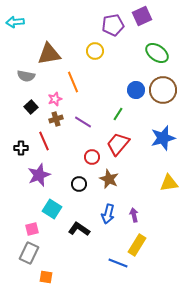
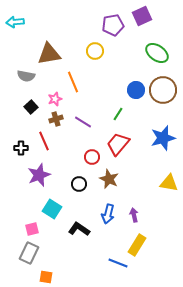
yellow triangle: rotated 18 degrees clockwise
